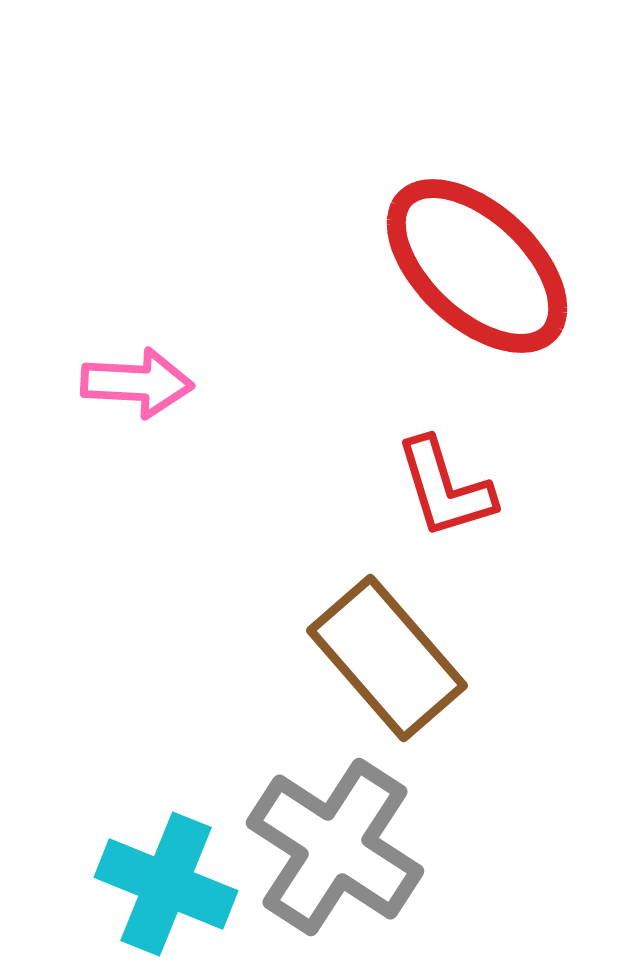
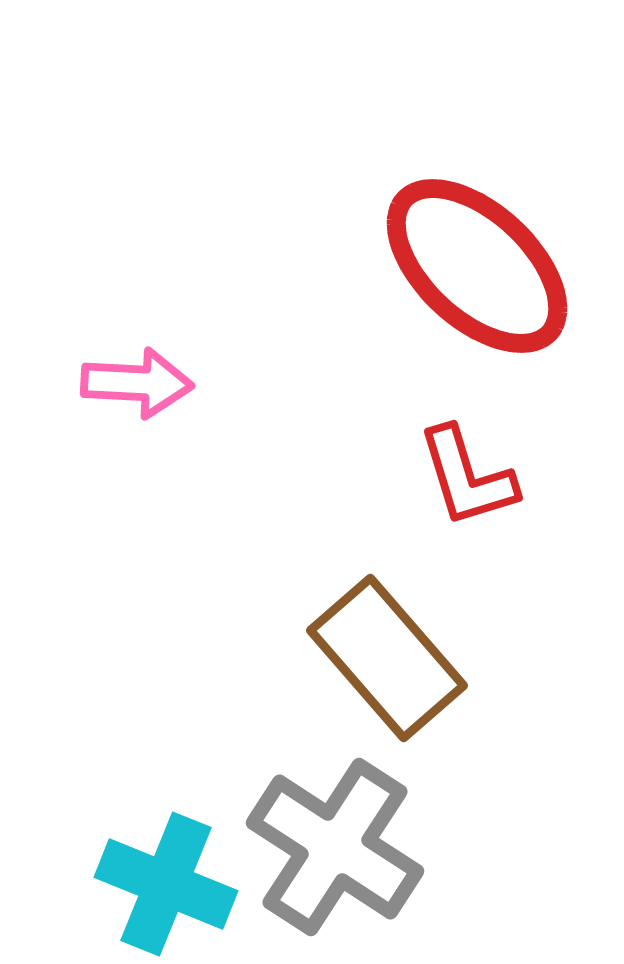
red L-shape: moved 22 px right, 11 px up
